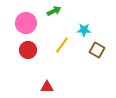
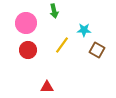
green arrow: rotated 104 degrees clockwise
